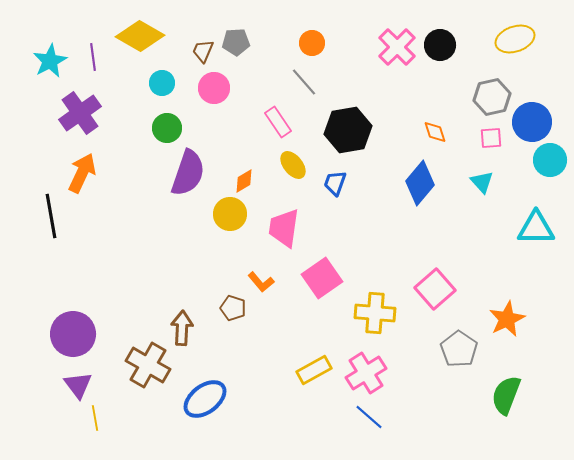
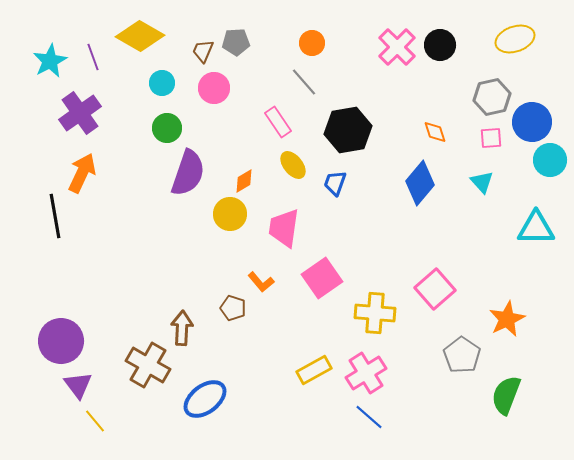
purple line at (93, 57): rotated 12 degrees counterclockwise
black line at (51, 216): moved 4 px right
purple circle at (73, 334): moved 12 px left, 7 px down
gray pentagon at (459, 349): moved 3 px right, 6 px down
yellow line at (95, 418): moved 3 px down; rotated 30 degrees counterclockwise
